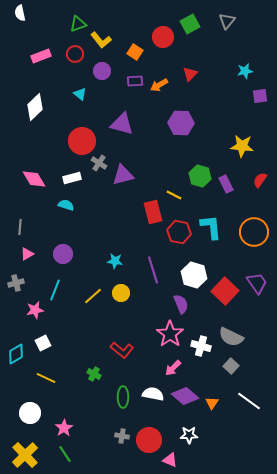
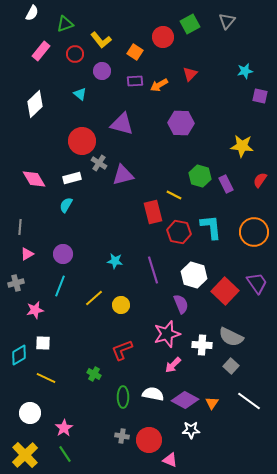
white semicircle at (20, 13): moved 12 px right; rotated 140 degrees counterclockwise
green triangle at (78, 24): moved 13 px left
pink rectangle at (41, 56): moved 5 px up; rotated 30 degrees counterclockwise
purple square at (260, 96): rotated 21 degrees clockwise
white diamond at (35, 107): moved 3 px up
cyan semicircle at (66, 205): rotated 77 degrees counterclockwise
cyan line at (55, 290): moved 5 px right, 4 px up
yellow circle at (121, 293): moved 12 px down
yellow line at (93, 296): moved 1 px right, 2 px down
pink star at (170, 334): moved 3 px left; rotated 20 degrees clockwise
white square at (43, 343): rotated 28 degrees clockwise
white cross at (201, 346): moved 1 px right, 1 px up; rotated 12 degrees counterclockwise
red L-shape at (122, 350): rotated 120 degrees clockwise
cyan diamond at (16, 354): moved 3 px right, 1 px down
pink arrow at (173, 368): moved 3 px up
purple diamond at (185, 396): moved 4 px down; rotated 12 degrees counterclockwise
white star at (189, 435): moved 2 px right, 5 px up
